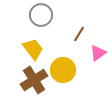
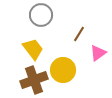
brown cross: rotated 12 degrees clockwise
